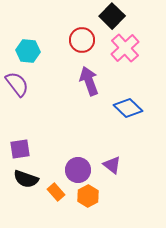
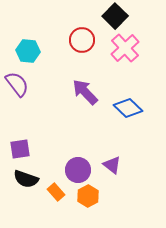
black square: moved 3 px right
purple arrow: moved 4 px left, 11 px down; rotated 24 degrees counterclockwise
